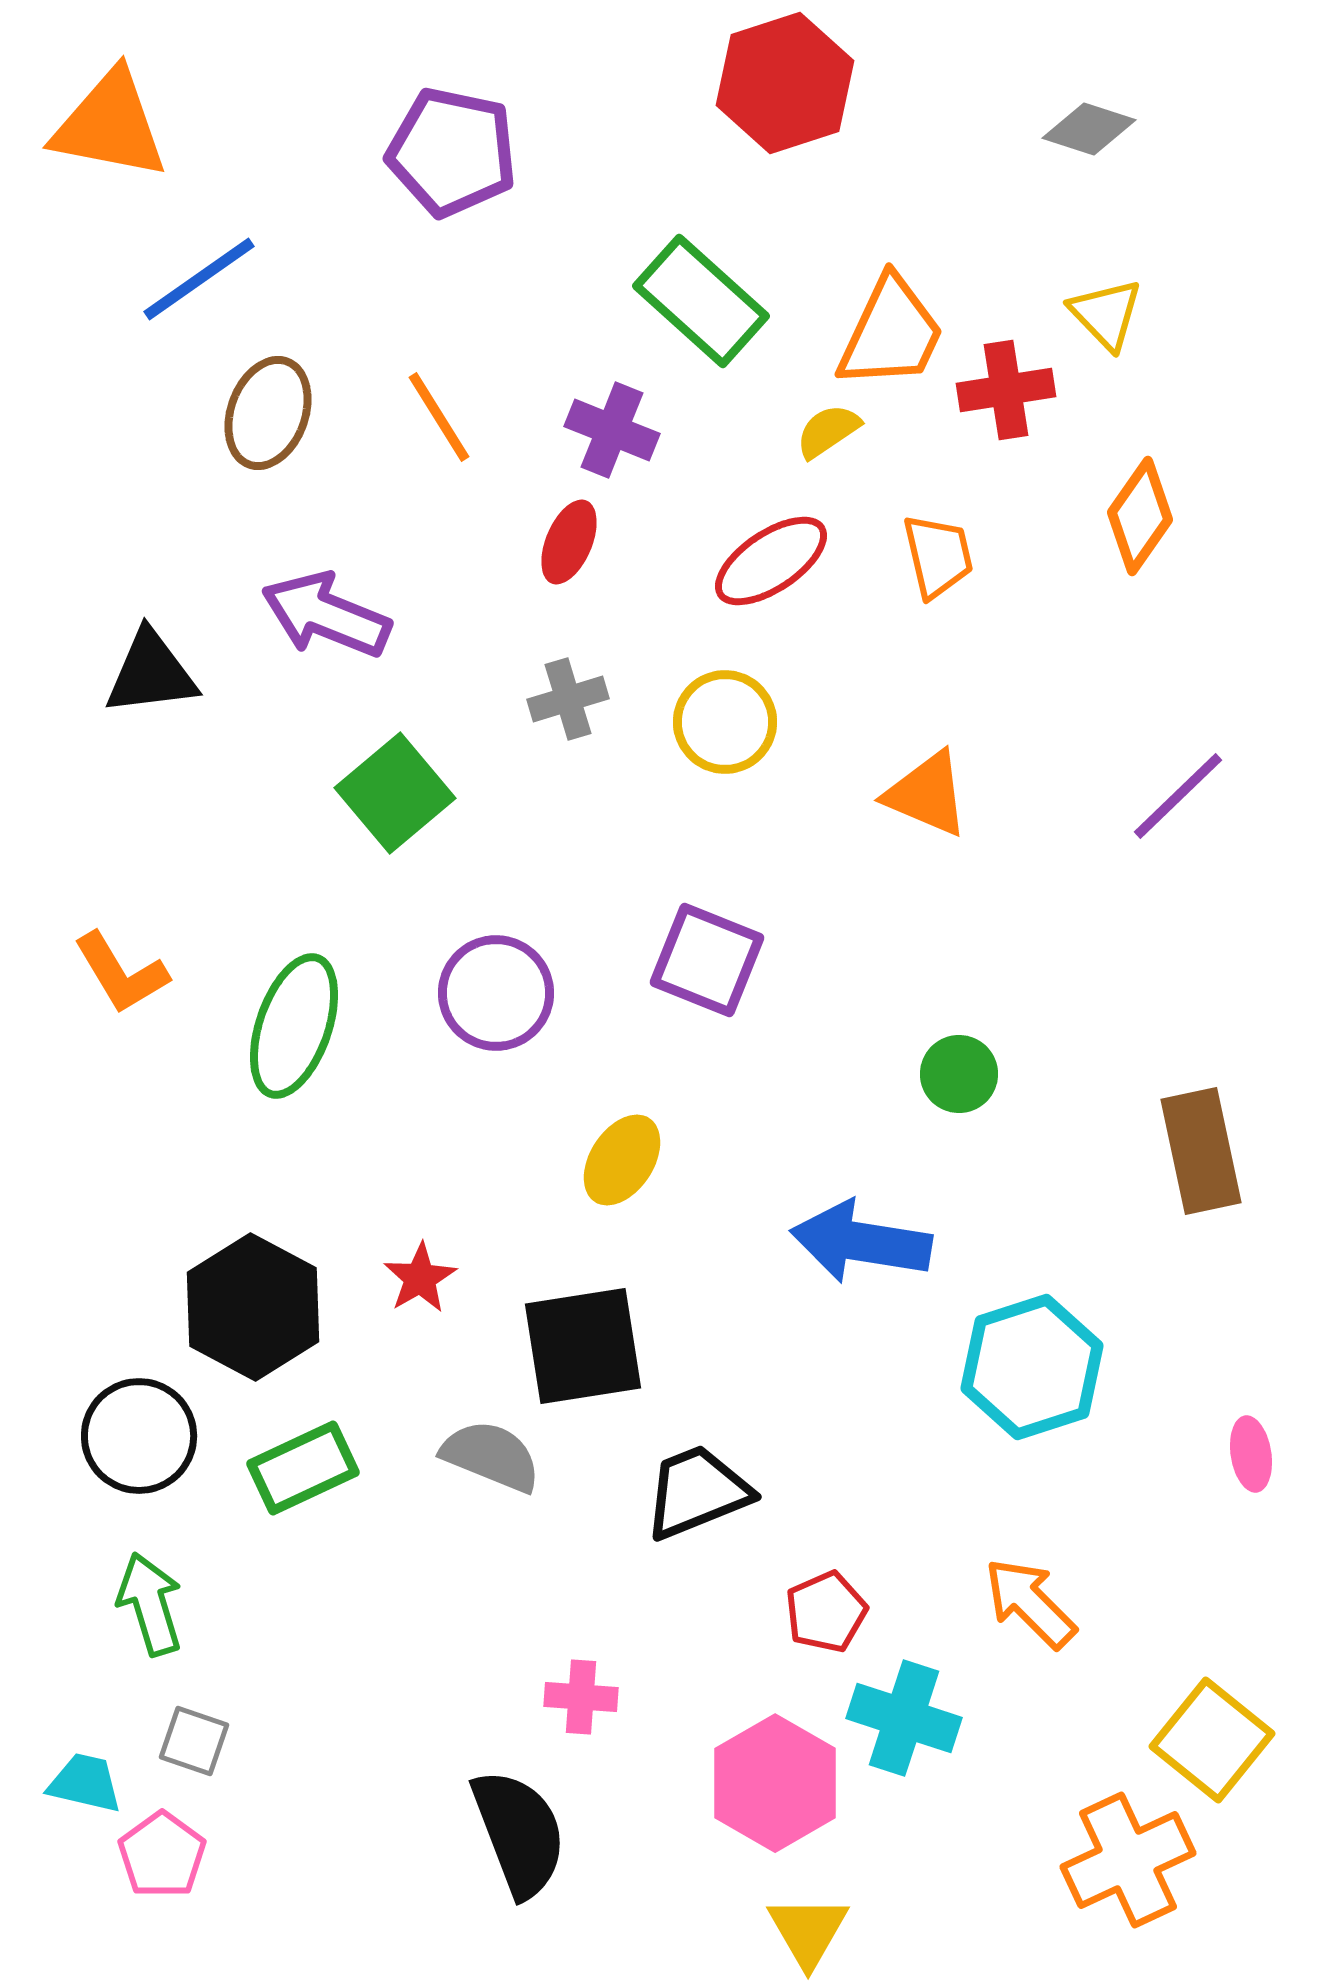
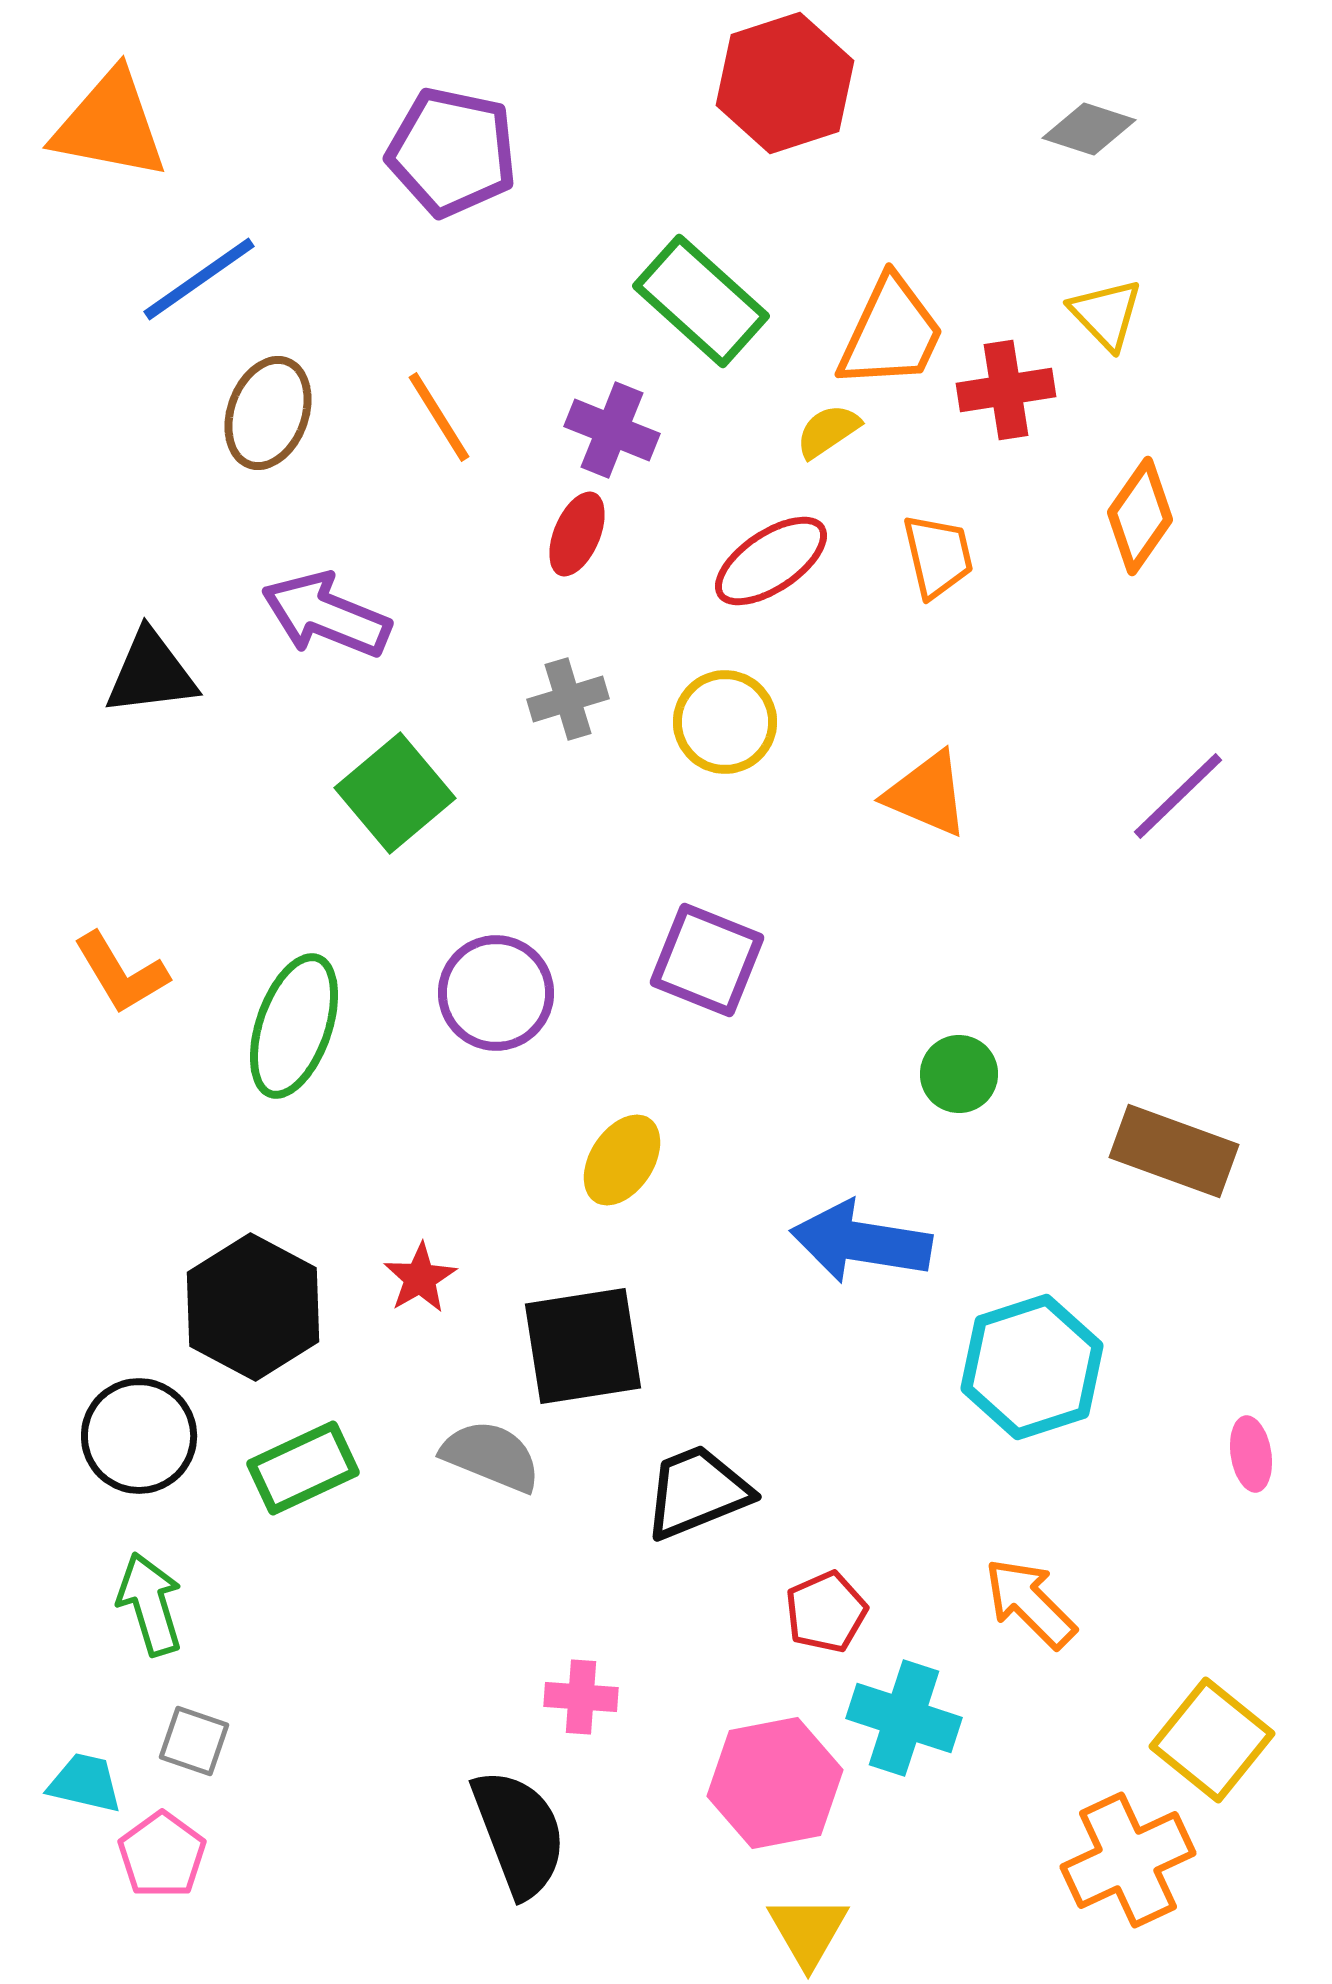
red ellipse at (569, 542): moved 8 px right, 8 px up
brown rectangle at (1201, 1151): moved 27 px left; rotated 58 degrees counterclockwise
pink hexagon at (775, 1783): rotated 19 degrees clockwise
